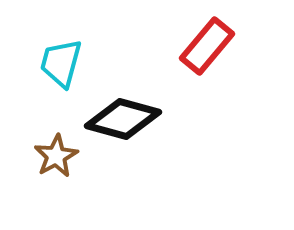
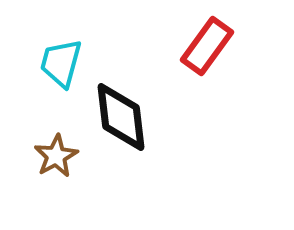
red rectangle: rotated 4 degrees counterclockwise
black diamond: moved 2 px left, 2 px up; rotated 68 degrees clockwise
